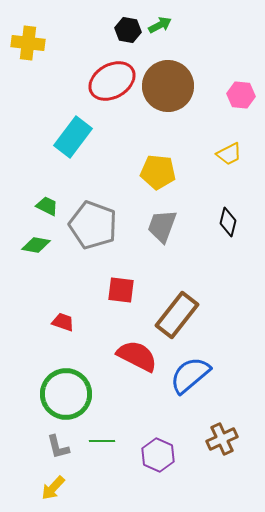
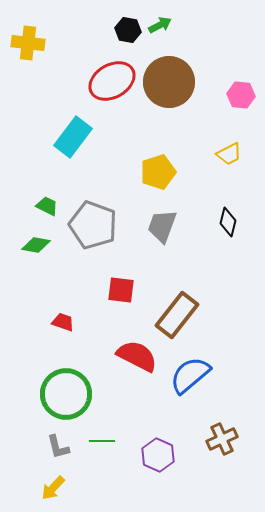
brown circle: moved 1 px right, 4 px up
yellow pentagon: rotated 24 degrees counterclockwise
